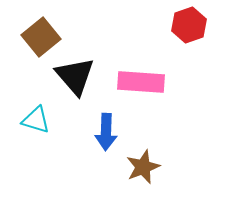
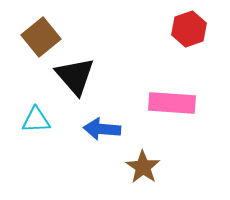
red hexagon: moved 4 px down
pink rectangle: moved 31 px right, 21 px down
cyan triangle: rotated 20 degrees counterclockwise
blue arrow: moved 4 px left, 3 px up; rotated 93 degrees clockwise
brown star: rotated 16 degrees counterclockwise
